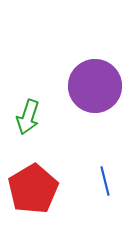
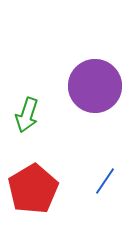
green arrow: moved 1 px left, 2 px up
blue line: rotated 48 degrees clockwise
